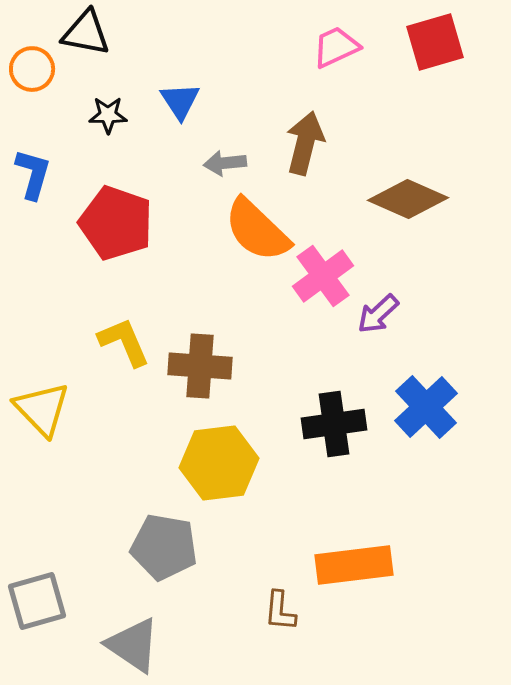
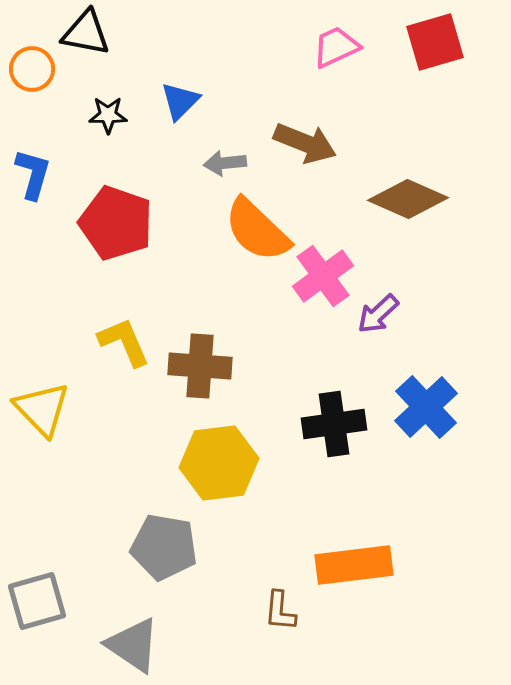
blue triangle: rotated 18 degrees clockwise
brown arrow: rotated 98 degrees clockwise
